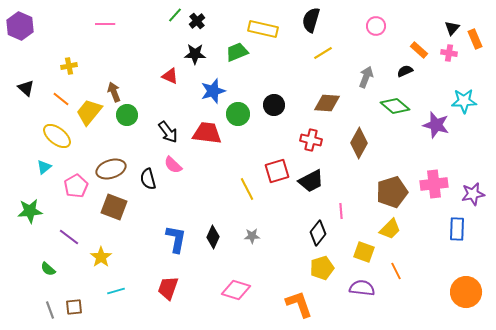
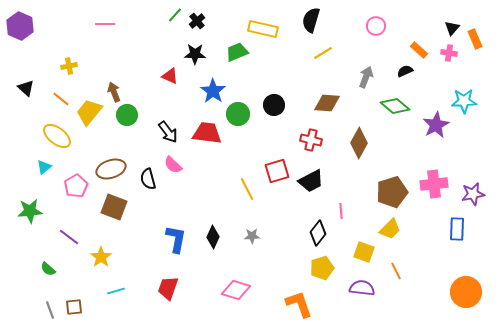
blue star at (213, 91): rotated 20 degrees counterclockwise
purple star at (436, 125): rotated 28 degrees clockwise
